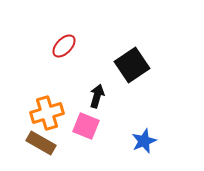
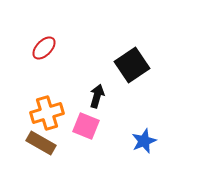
red ellipse: moved 20 px left, 2 px down
